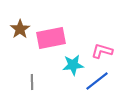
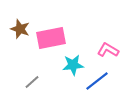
brown star: rotated 18 degrees counterclockwise
pink L-shape: moved 6 px right, 1 px up; rotated 15 degrees clockwise
gray line: rotated 49 degrees clockwise
